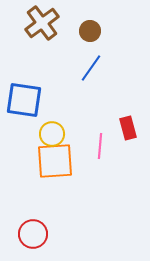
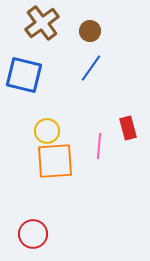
blue square: moved 25 px up; rotated 6 degrees clockwise
yellow circle: moved 5 px left, 3 px up
pink line: moved 1 px left
